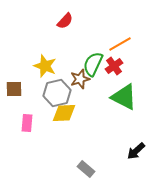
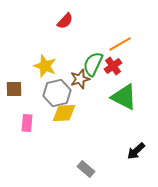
red cross: moved 1 px left
